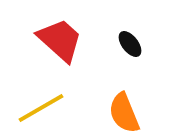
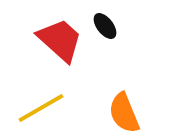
black ellipse: moved 25 px left, 18 px up
